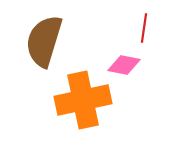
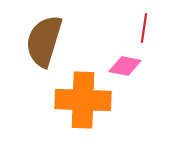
pink diamond: moved 1 px right, 1 px down
orange cross: rotated 14 degrees clockwise
